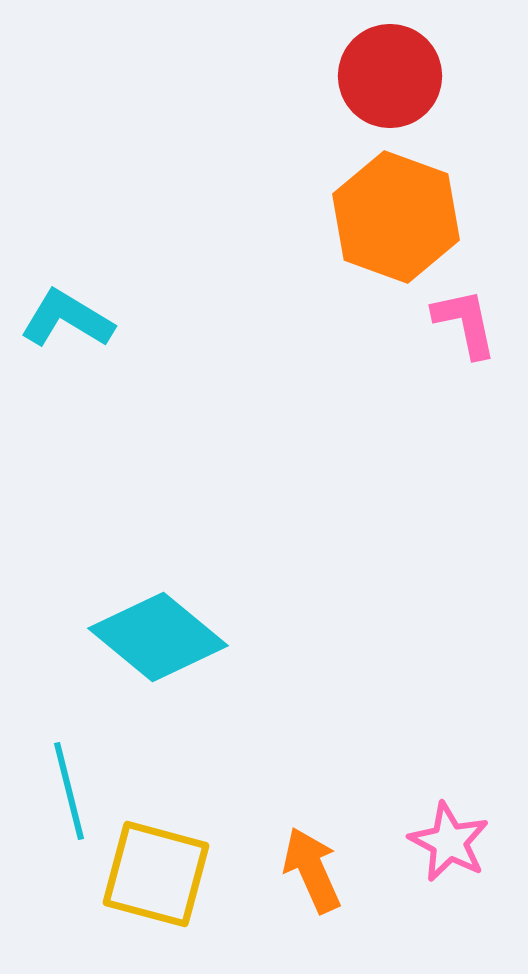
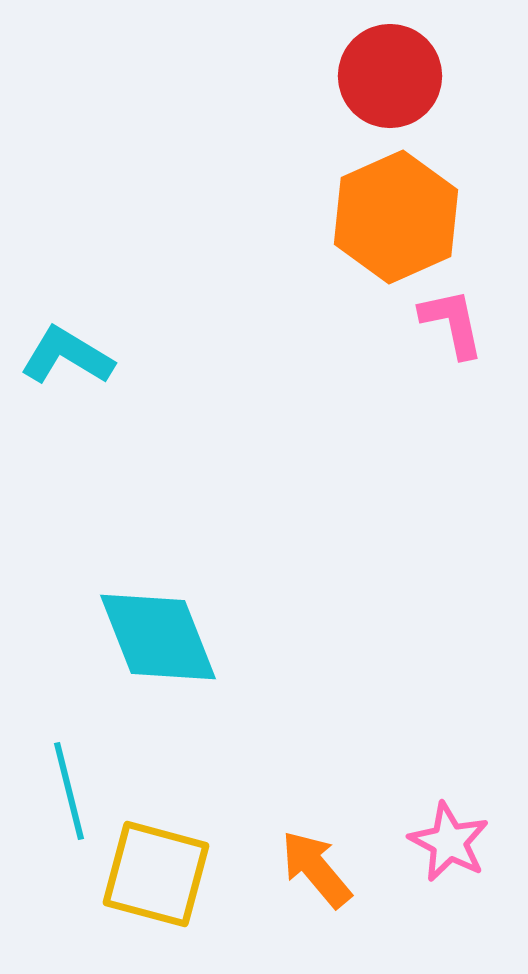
orange hexagon: rotated 16 degrees clockwise
cyan L-shape: moved 37 px down
pink L-shape: moved 13 px left
cyan diamond: rotated 29 degrees clockwise
orange arrow: moved 4 px right, 1 px up; rotated 16 degrees counterclockwise
